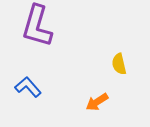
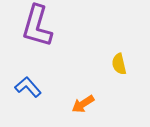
orange arrow: moved 14 px left, 2 px down
